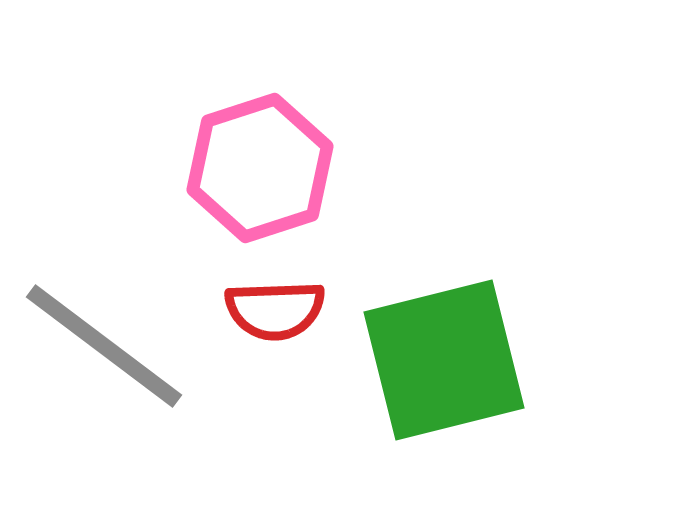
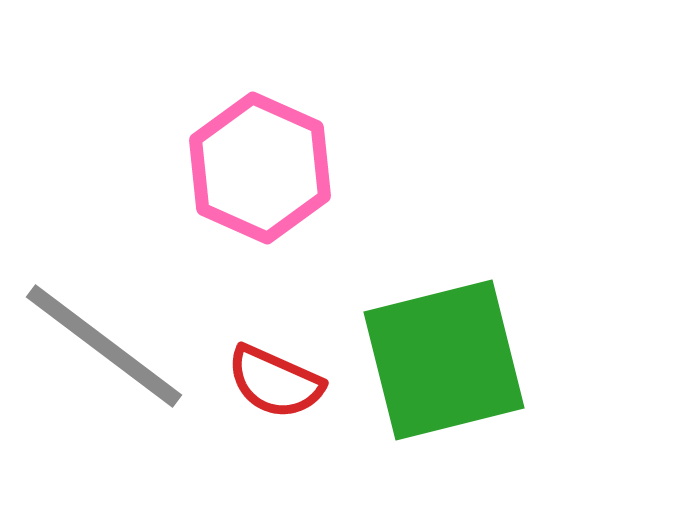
pink hexagon: rotated 18 degrees counterclockwise
red semicircle: moved 72 px down; rotated 26 degrees clockwise
